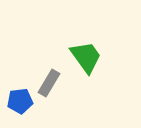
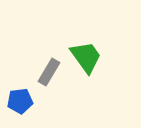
gray rectangle: moved 11 px up
